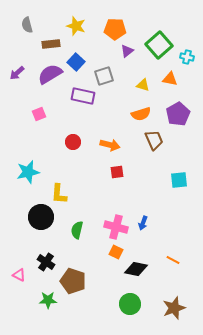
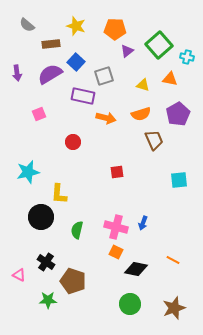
gray semicircle: rotated 35 degrees counterclockwise
purple arrow: rotated 56 degrees counterclockwise
orange arrow: moved 4 px left, 27 px up
